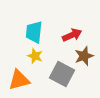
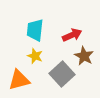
cyan trapezoid: moved 1 px right, 2 px up
brown star: rotated 24 degrees counterclockwise
gray square: rotated 20 degrees clockwise
